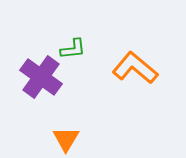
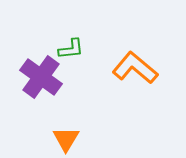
green L-shape: moved 2 px left
